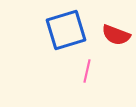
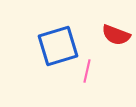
blue square: moved 8 px left, 16 px down
